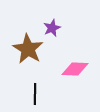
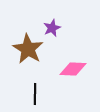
pink diamond: moved 2 px left
